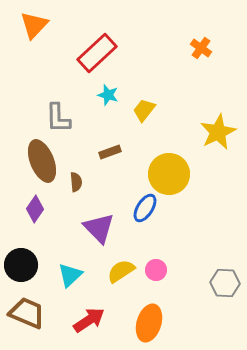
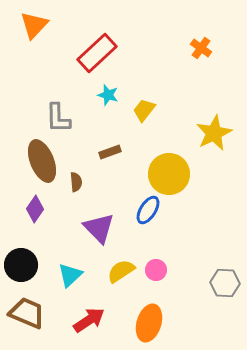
yellow star: moved 4 px left, 1 px down
blue ellipse: moved 3 px right, 2 px down
